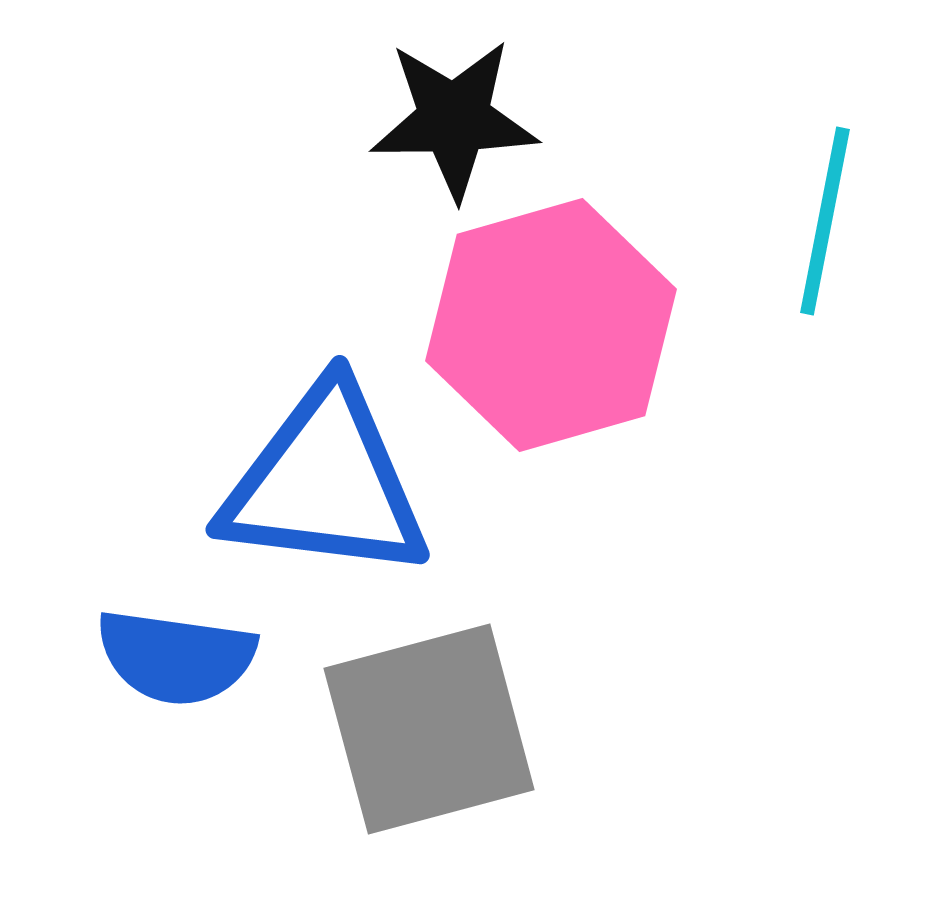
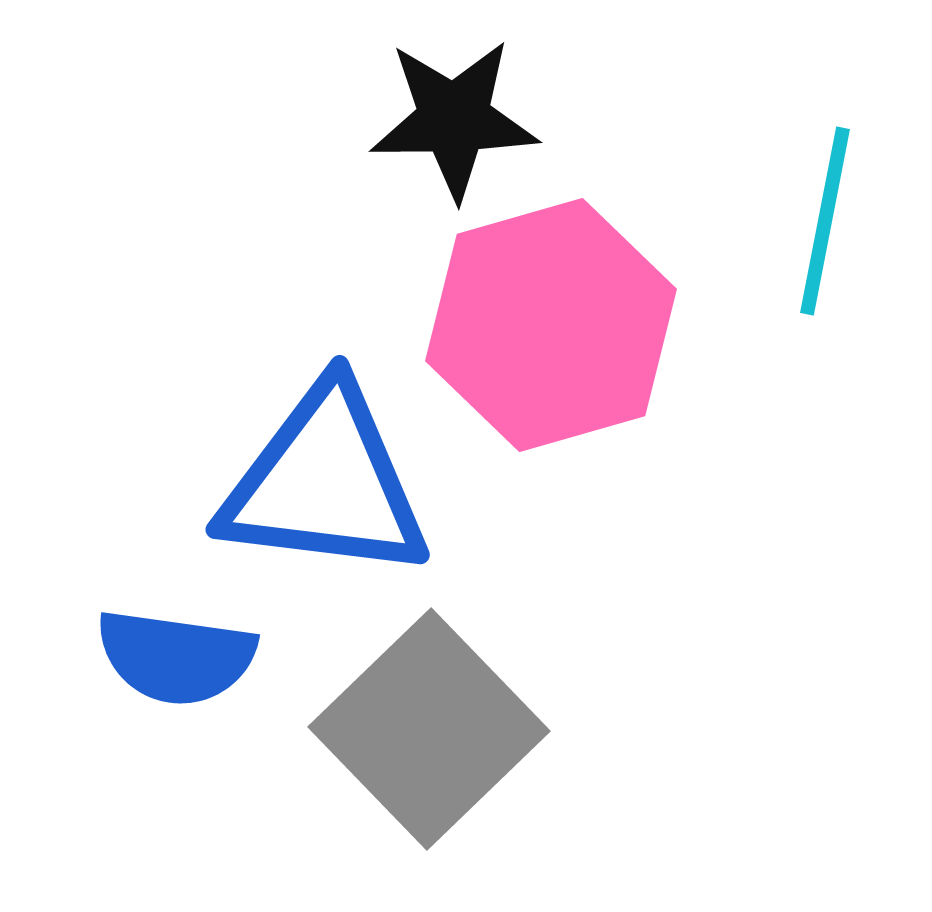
gray square: rotated 29 degrees counterclockwise
